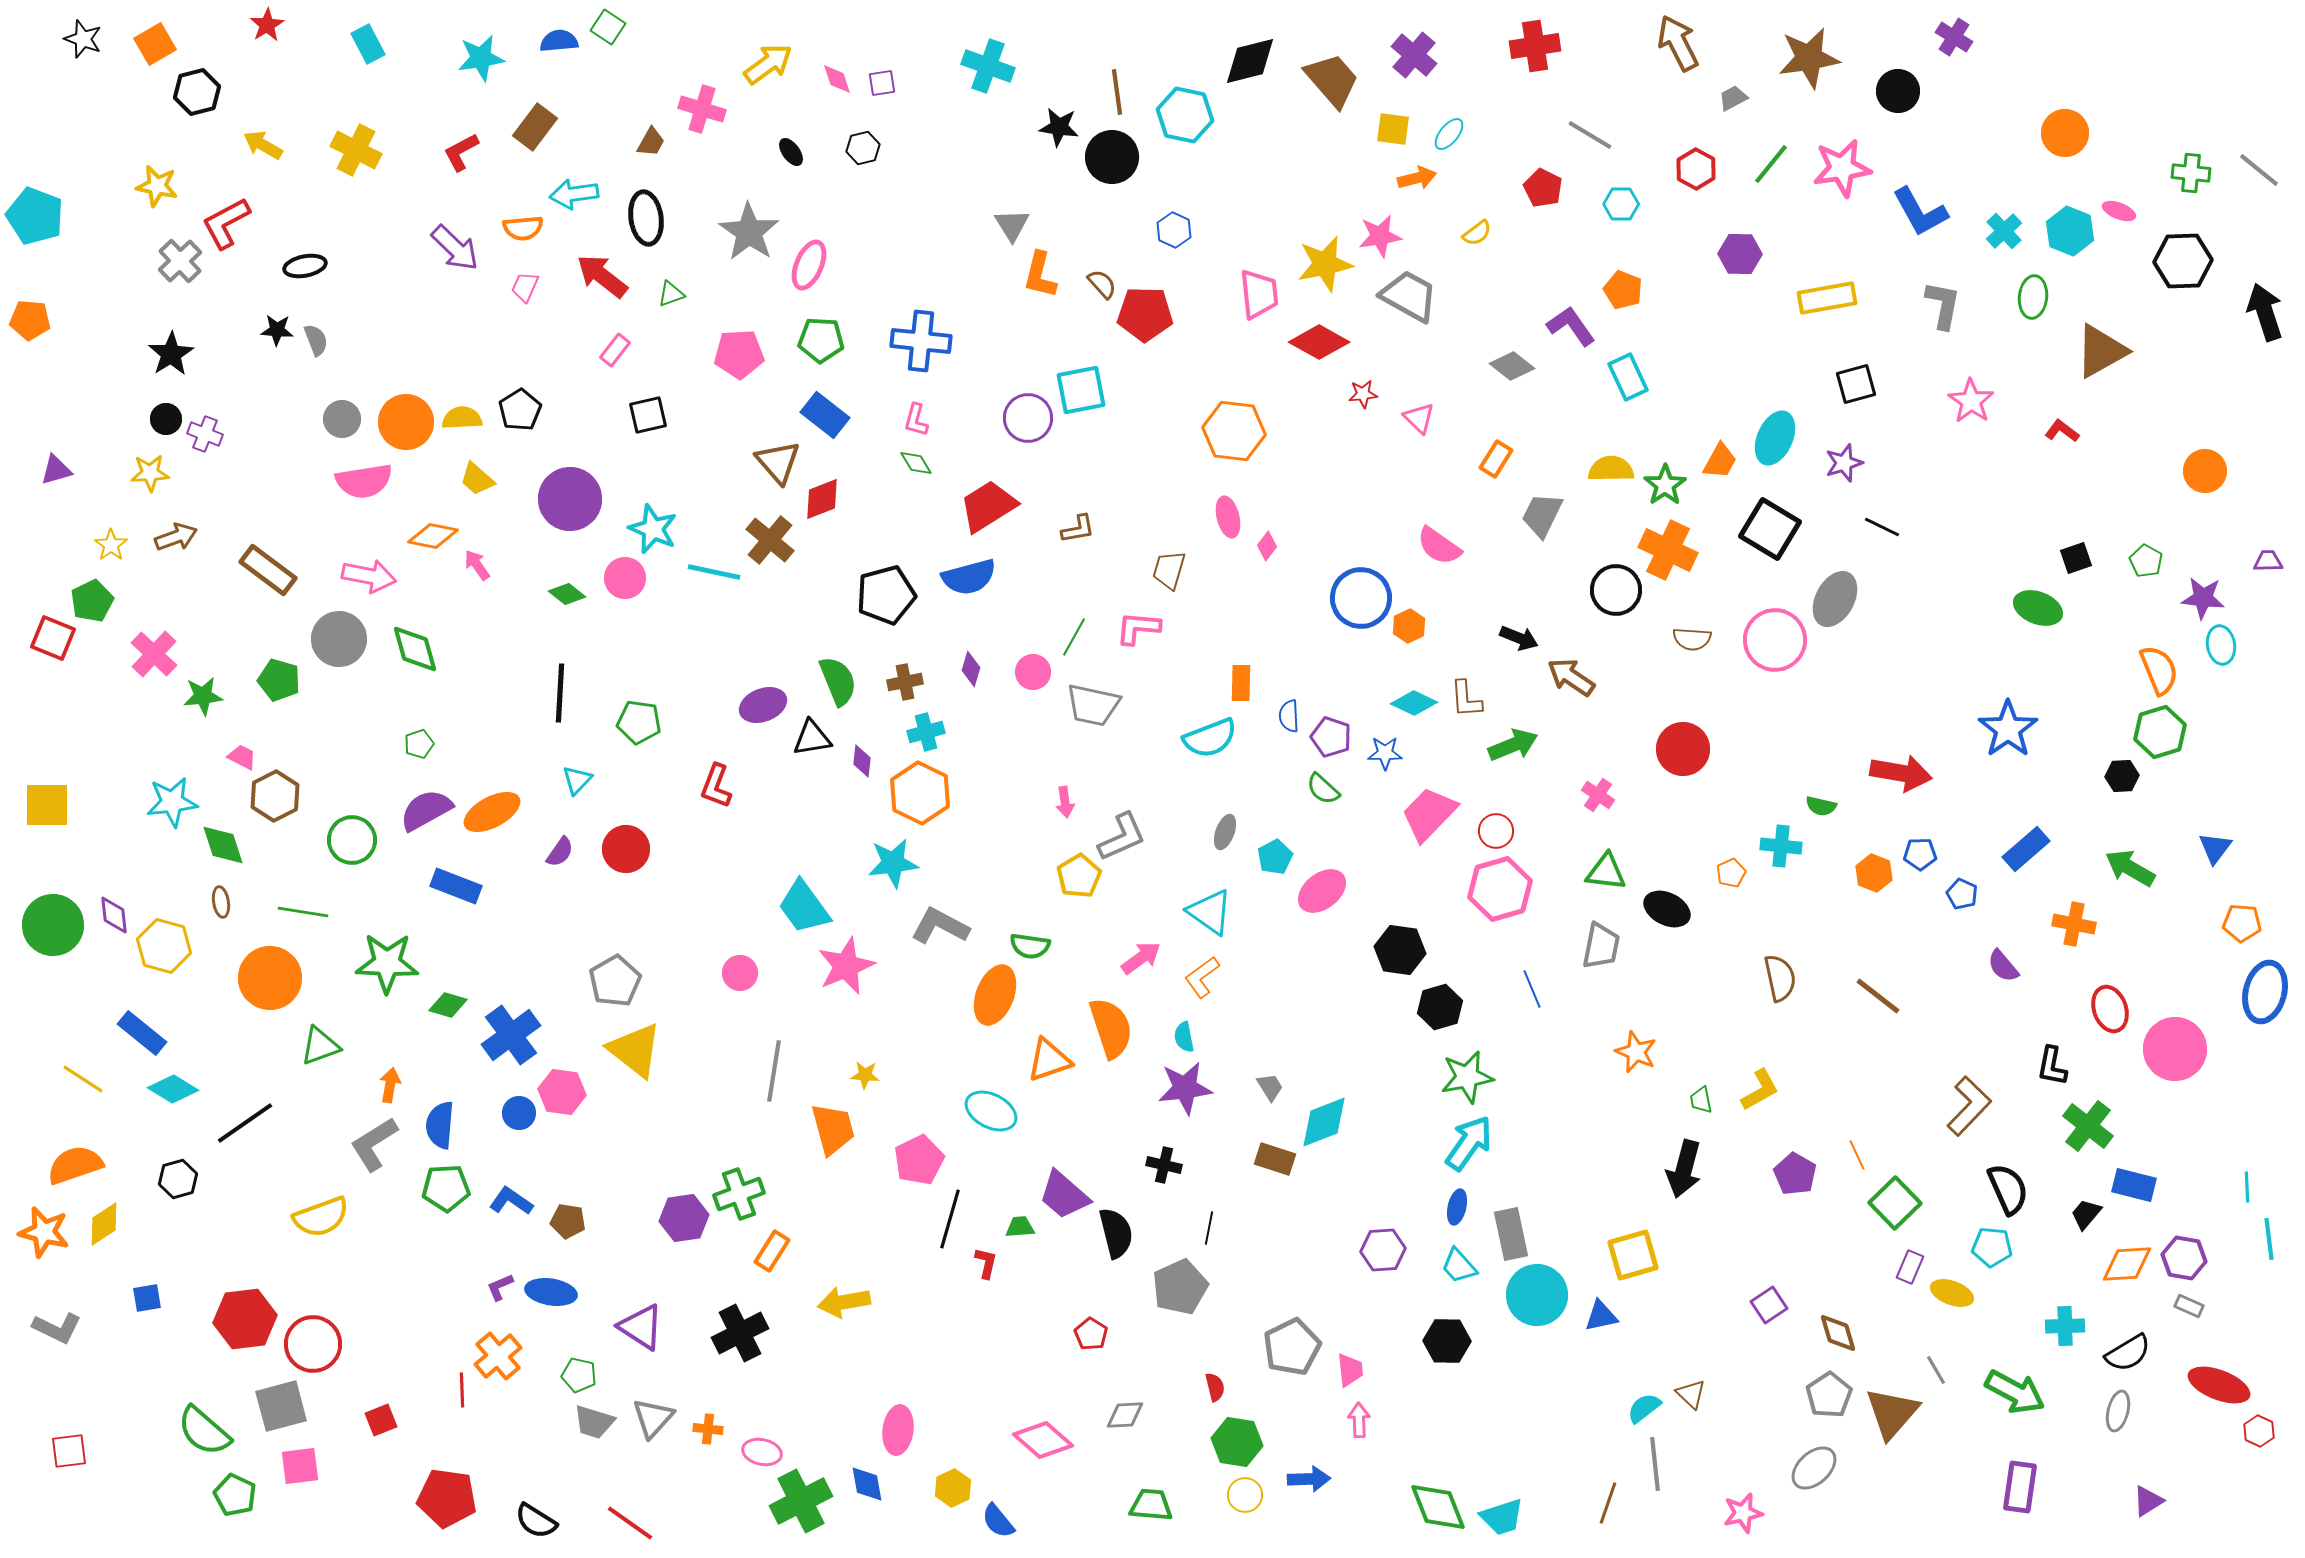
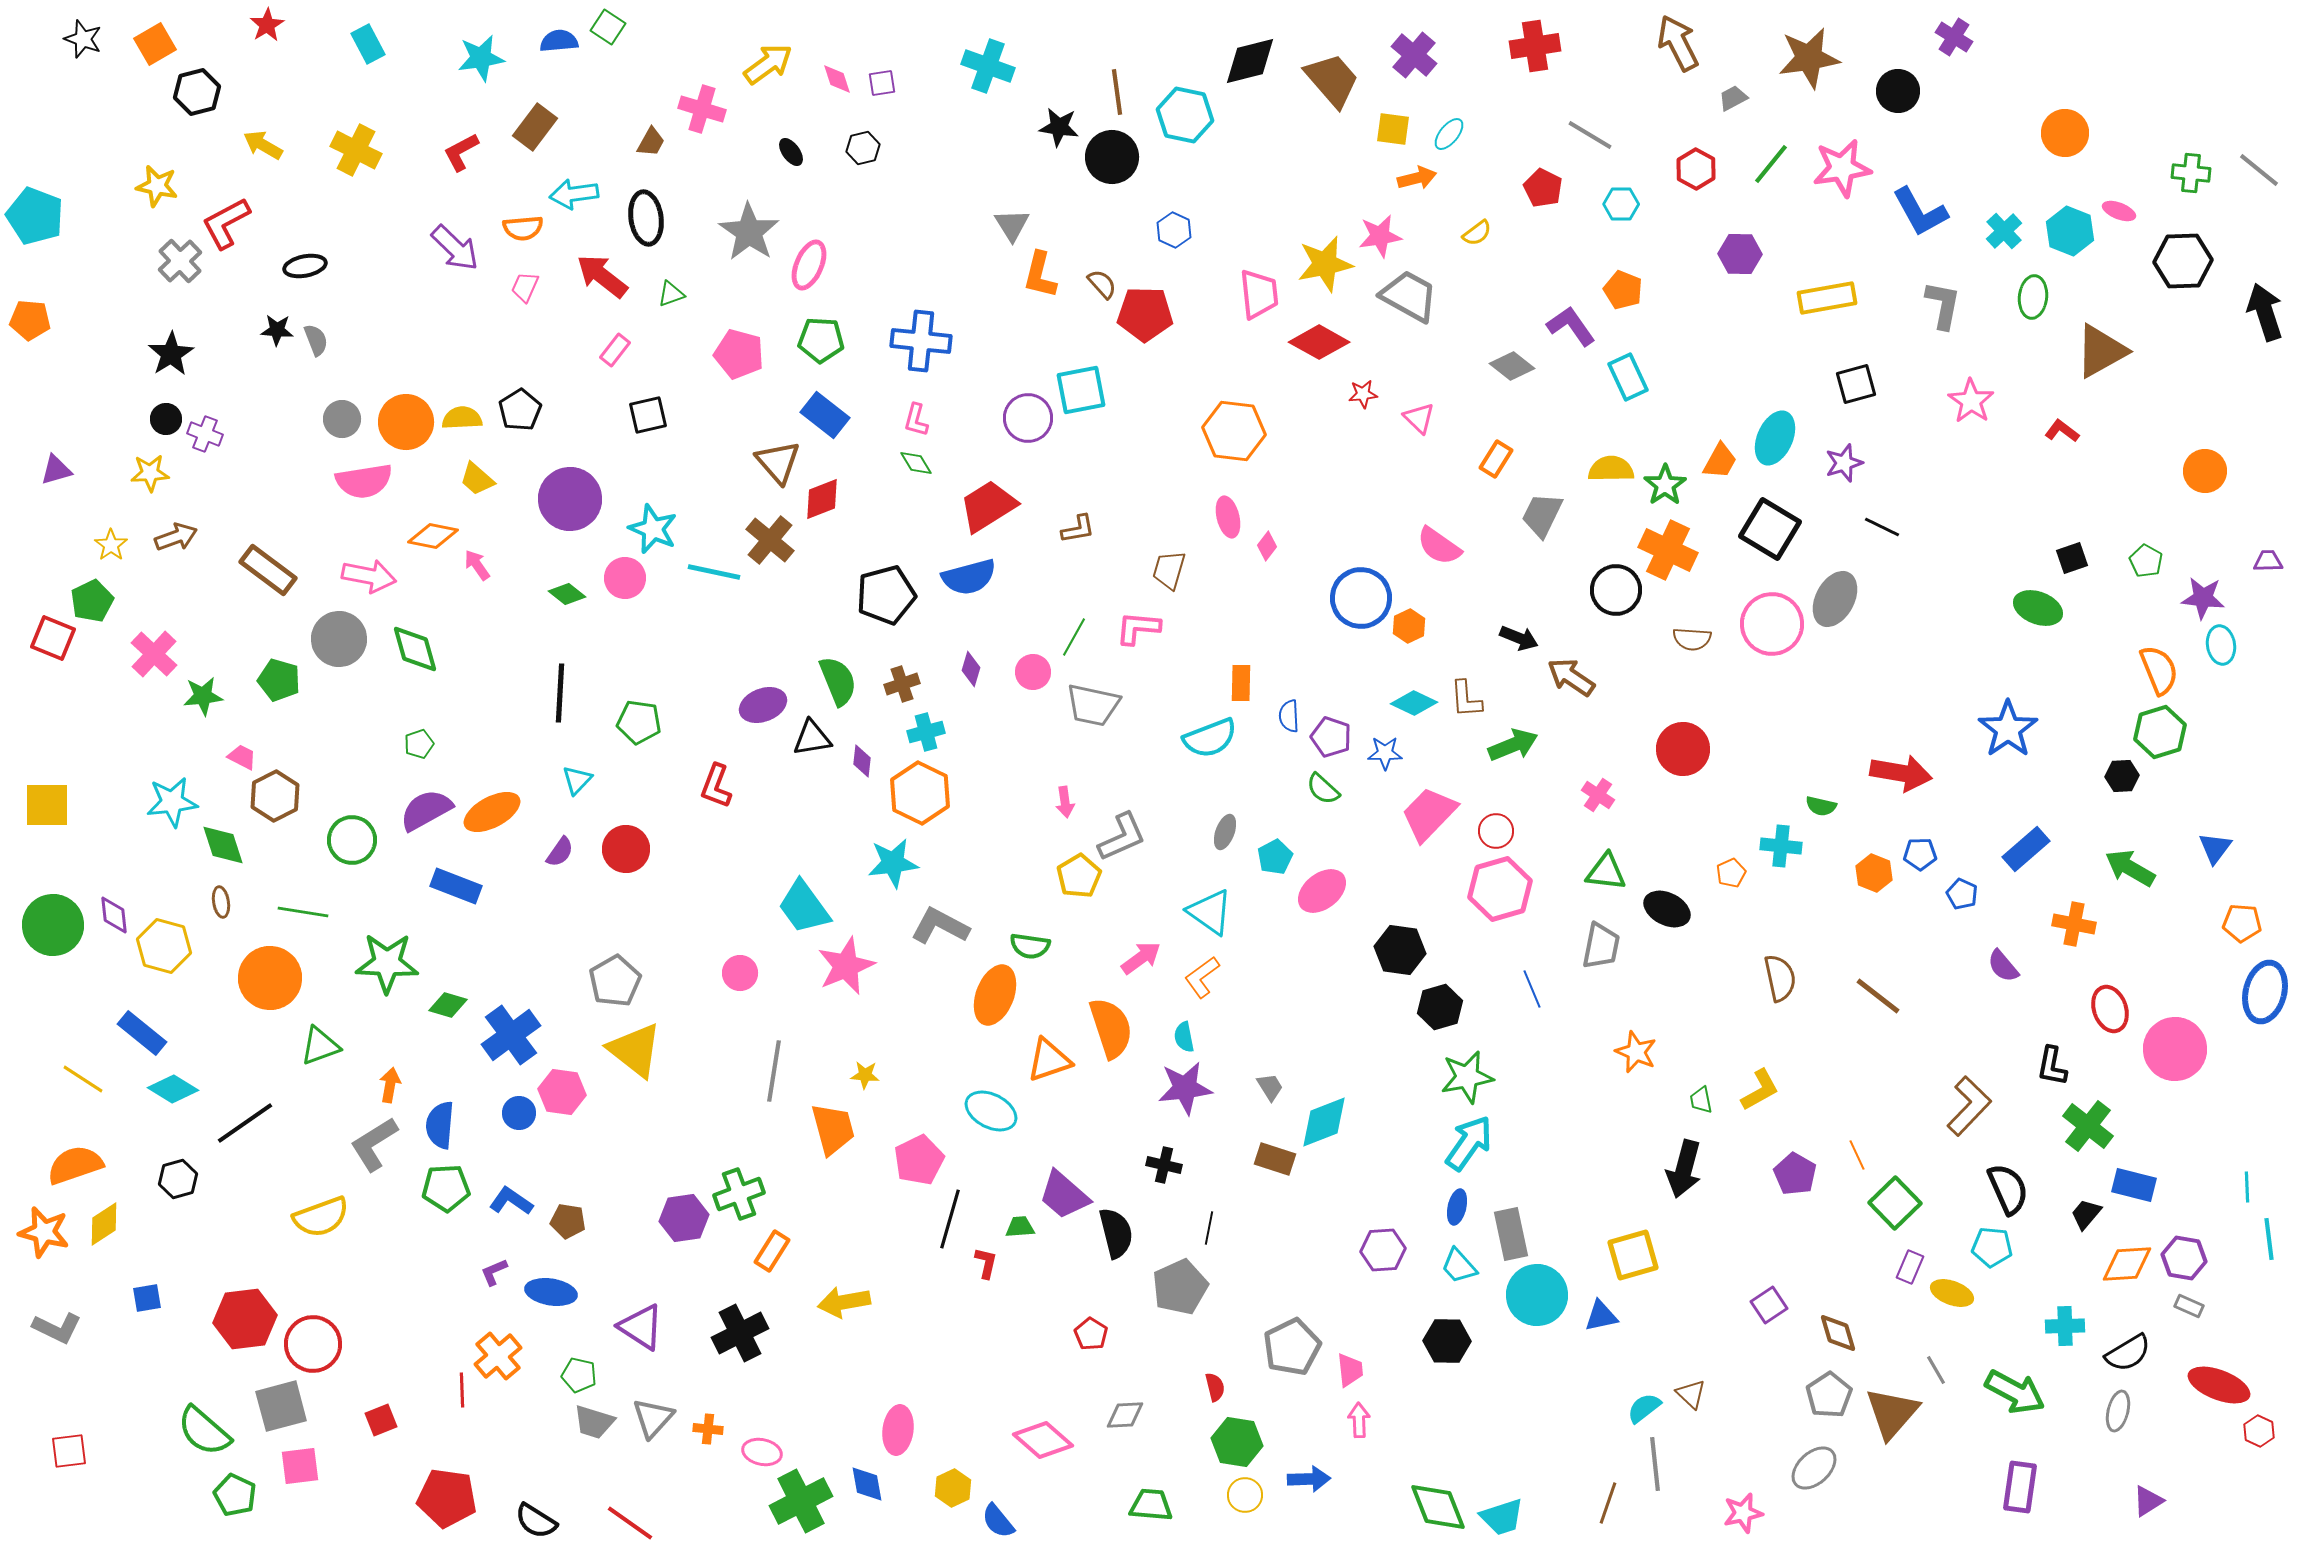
pink pentagon at (739, 354): rotated 18 degrees clockwise
black square at (2076, 558): moved 4 px left
pink circle at (1775, 640): moved 3 px left, 16 px up
brown cross at (905, 682): moved 3 px left, 2 px down; rotated 8 degrees counterclockwise
purple L-shape at (500, 1287): moved 6 px left, 15 px up
